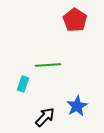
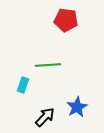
red pentagon: moved 9 px left; rotated 25 degrees counterclockwise
cyan rectangle: moved 1 px down
blue star: moved 1 px down
